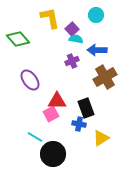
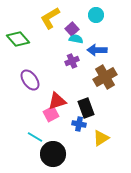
yellow L-shape: rotated 110 degrees counterclockwise
red triangle: rotated 18 degrees counterclockwise
